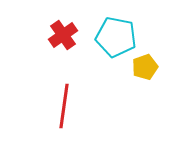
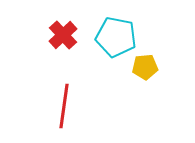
red cross: rotated 8 degrees counterclockwise
yellow pentagon: rotated 15 degrees clockwise
